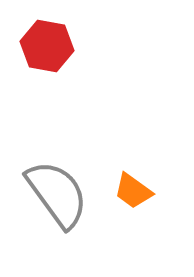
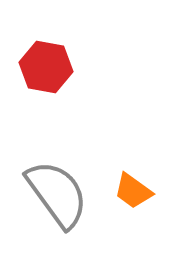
red hexagon: moved 1 px left, 21 px down
